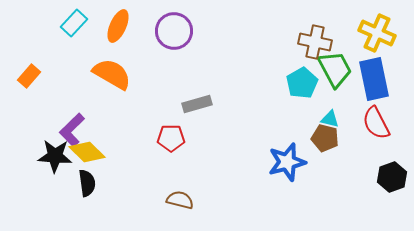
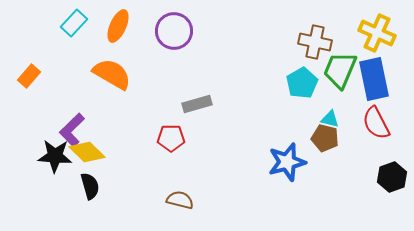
green trapezoid: moved 5 px right, 1 px down; rotated 129 degrees counterclockwise
black semicircle: moved 3 px right, 3 px down; rotated 8 degrees counterclockwise
